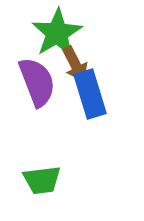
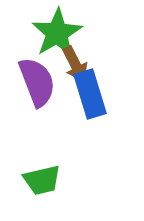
green trapezoid: rotated 6 degrees counterclockwise
